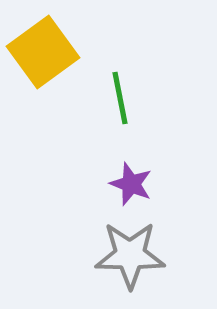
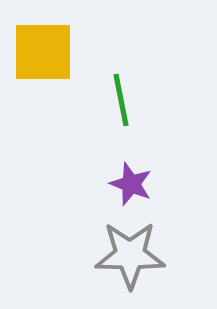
yellow square: rotated 36 degrees clockwise
green line: moved 1 px right, 2 px down
